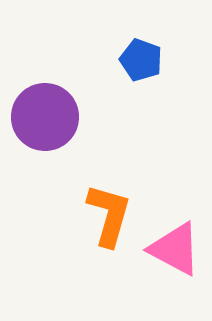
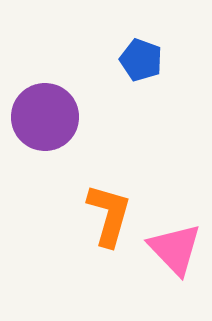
pink triangle: rotated 18 degrees clockwise
